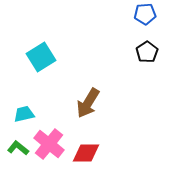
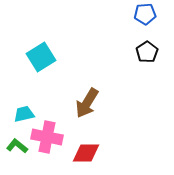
brown arrow: moved 1 px left
pink cross: moved 2 px left, 7 px up; rotated 28 degrees counterclockwise
green L-shape: moved 1 px left, 2 px up
